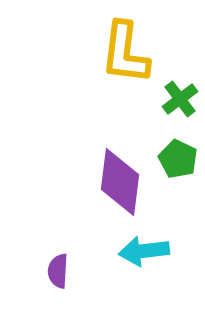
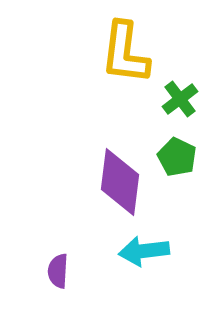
green pentagon: moved 1 px left, 2 px up
